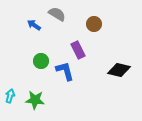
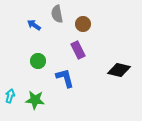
gray semicircle: rotated 132 degrees counterclockwise
brown circle: moved 11 px left
green circle: moved 3 px left
blue L-shape: moved 7 px down
